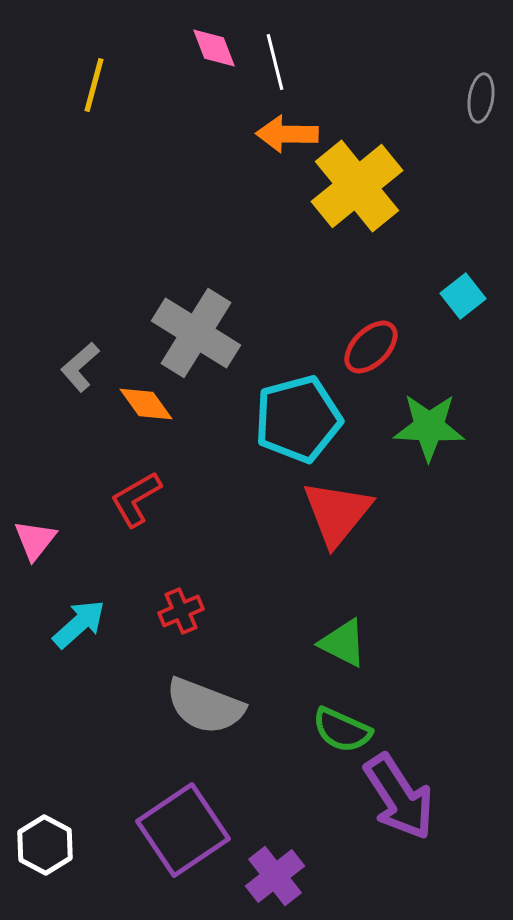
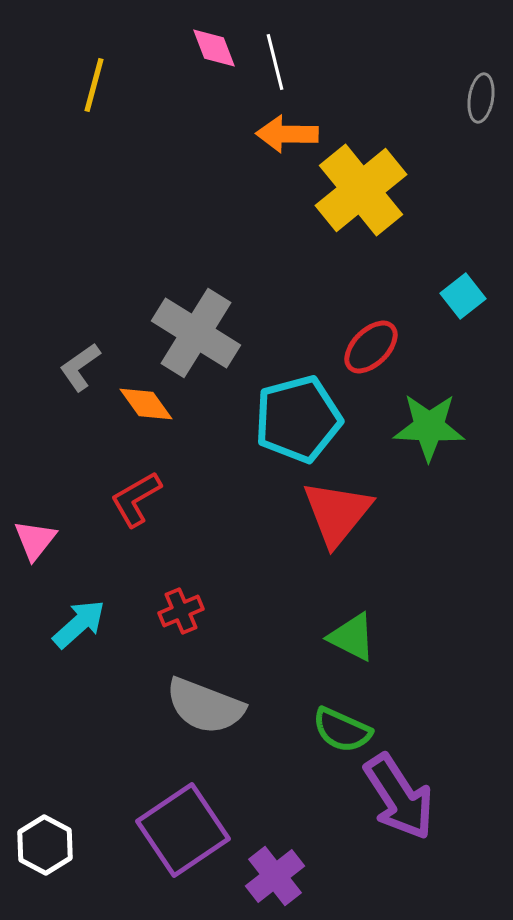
yellow cross: moved 4 px right, 4 px down
gray L-shape: rotated 6 degrees clockwise
green triangle: moved 9 px right, 6 px up
